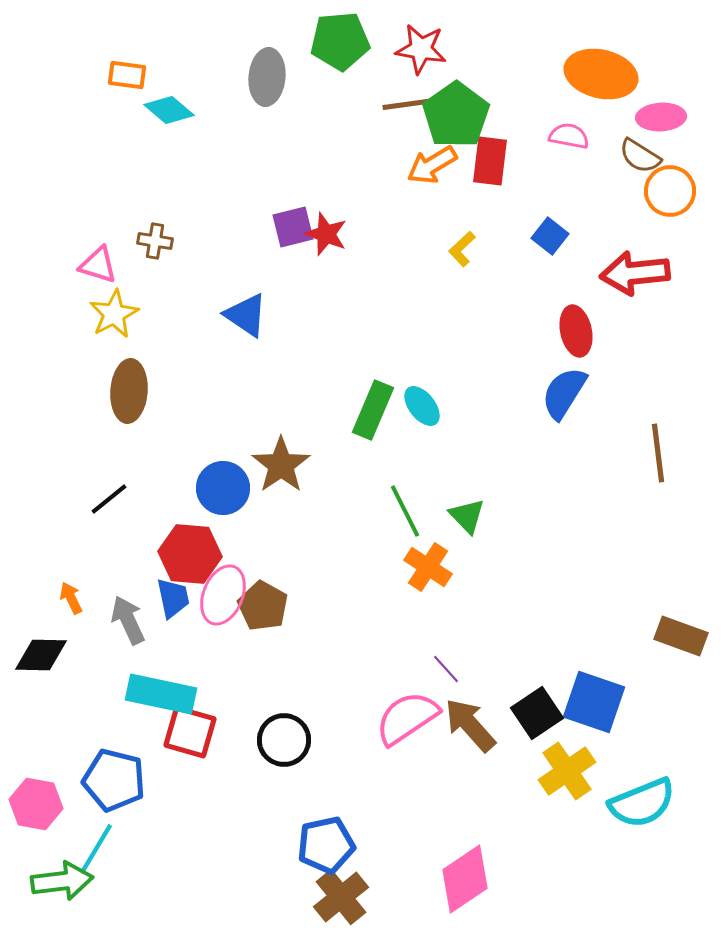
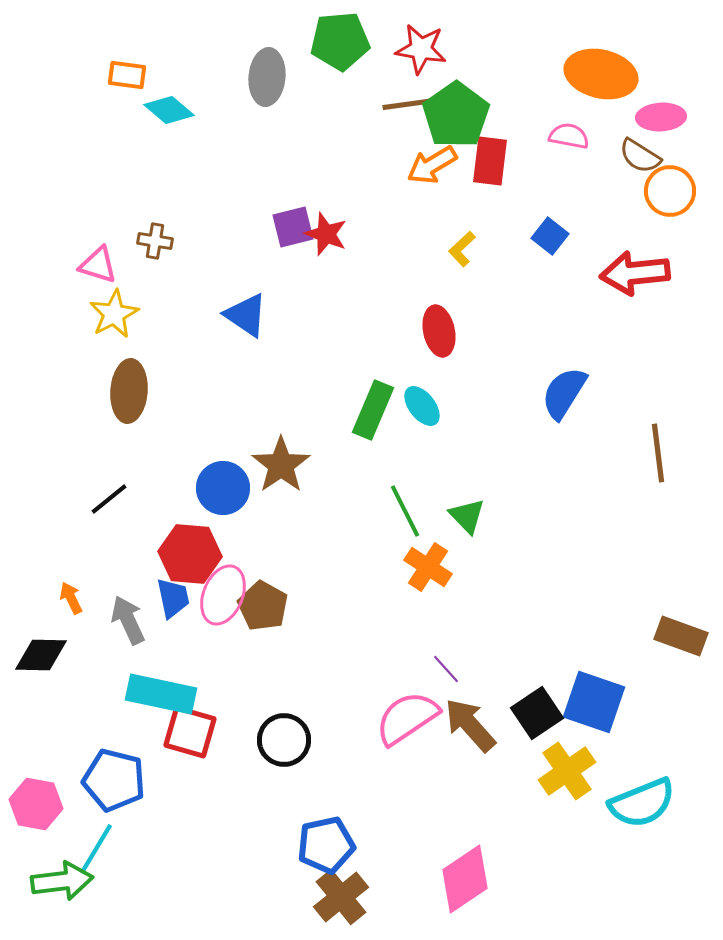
red ellipse at (576, 331): moved 137 px left
